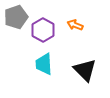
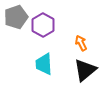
orange arrow: moved 6 px right, 18 px down; rotated 42 degrees clockwise
purple hexagon: moved 5 px up
black triangle: rotated 35 degrees clockwise
